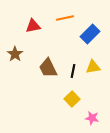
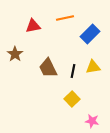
pink star: moved 3 px down
